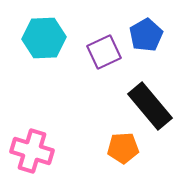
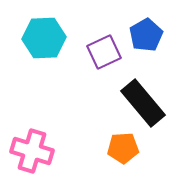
black rectangle: moved 7 px left, 3 px up
